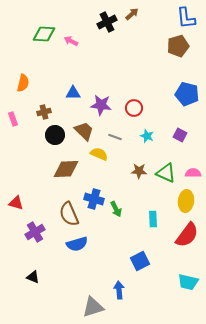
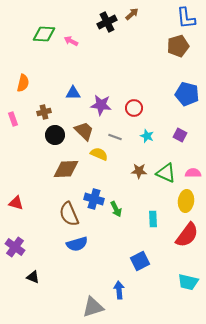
purple cross: moved 20 px left, 15 px down; rotated 24 degrees counterclockwise
